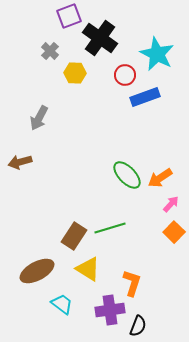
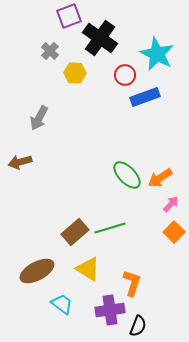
brown rectangle: moved 1 px right, 4 px up; rotated 16 degrees clockwise
